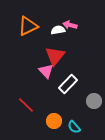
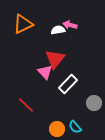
orange triangle: moved 5 px left, 2 px up
red triangle: moved 3 px down
pink triangle: moved 1 px left, 1 px down
gray circle: moved 2 px down
orange circle: moved 3 px right, 8 px down
cyan semicircle: moved 1 px right
